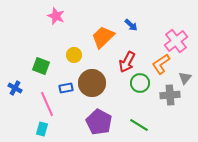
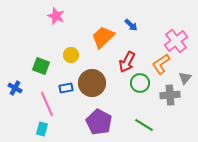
yellow circle: moved 3 px left
green line: moved 5 px right
